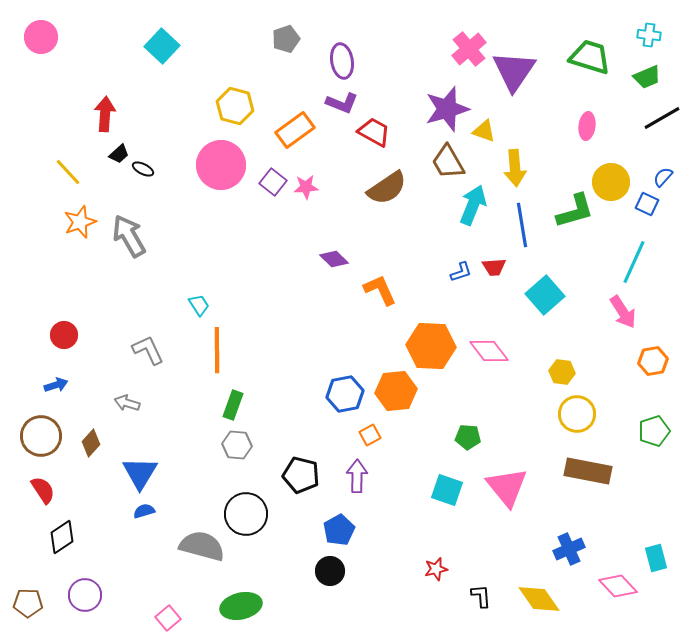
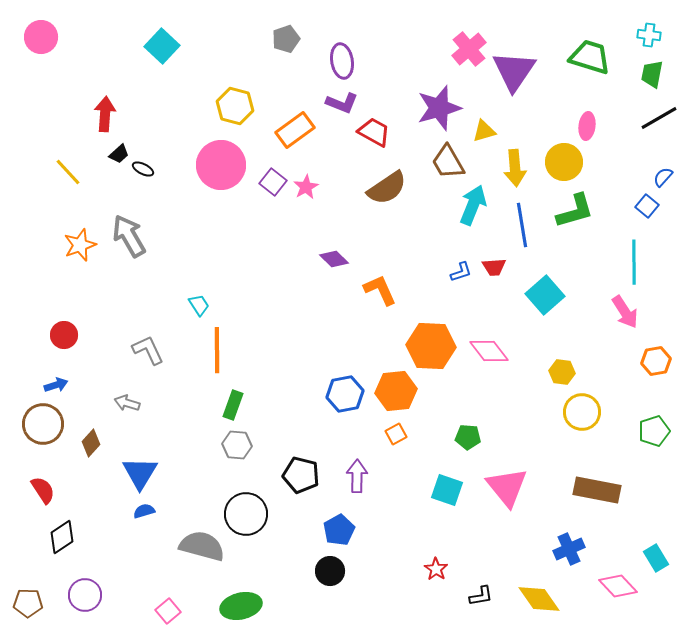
green trapezoid at (647, 77): moved 5 px right, 3 px up; rotated 124 degrees clockwise
purple star at (447, 109): moved 8 px left, 1 px up
black line at (662, 118): moved 3 px left
yellow triangle at (484, 131): rotated 35 degrees counterclockwise
yellow circle at (611, 182): moved 47 px left, 20 px up
pink star at (306, 187): rotated 25 degrees counterclockwise
blue square at (647, 204): moved 2 px down; rotated 15 degrees clockwise
orange star at (80, 222): moved 23 px down
cyan line at (634, 262): rotated 24 degrees counterclockwise
pink arrow at (623, 312): moved 2 px right
orange hexagon at (653, 361): moved 3 px right
yellow circle at (577, 414): moved 5 px right, 2 px up
orange square at (370, 435): moved 26 px right, 1 px up
brown circle at (41, 436): moved 2 px right, 12 px up
brown rectangle at (588, 471): moved 9 px right, 19 px down
cyan rectangle at (656, 558): rotated 16 degrees counterclockwise
red star at (436, 569): rotated 25 degrees counterclockwise
black L-shape at (481, 596): rotated 85 degrees clockwise
pink square at (168, 618): moved 7 px up
